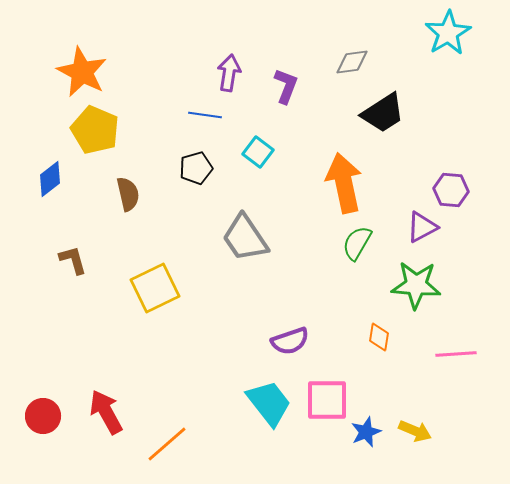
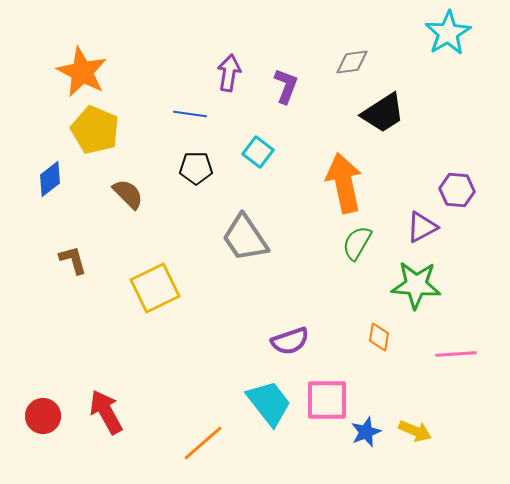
blue line: moved 15 px left, 1 px up
black pentagon: rotated 16 degrees clockwise
purple hexagon: moved 6 px right
brown semicircle: rotated 32 degrees counterclockwise
orange line: moved 36 px right, 1 px up
